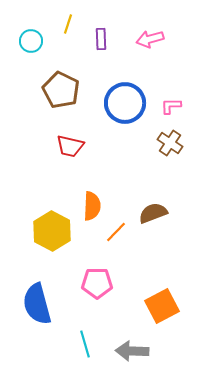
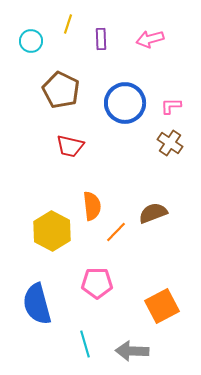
orange semicircle: rotated 8 degrees counterclockwise
